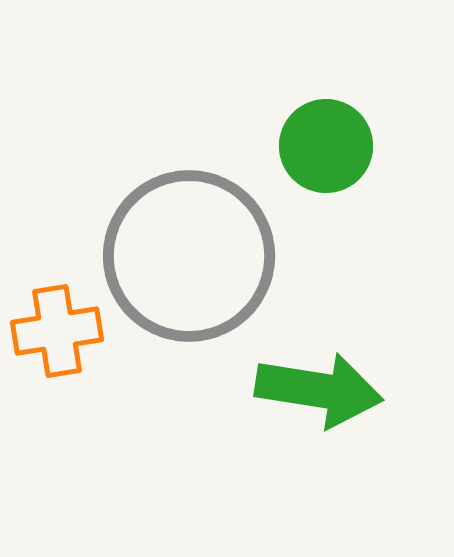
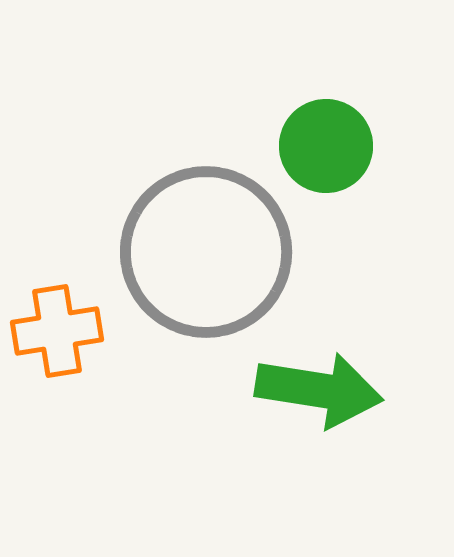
gray circle: moved 17 px right, 4 px up
